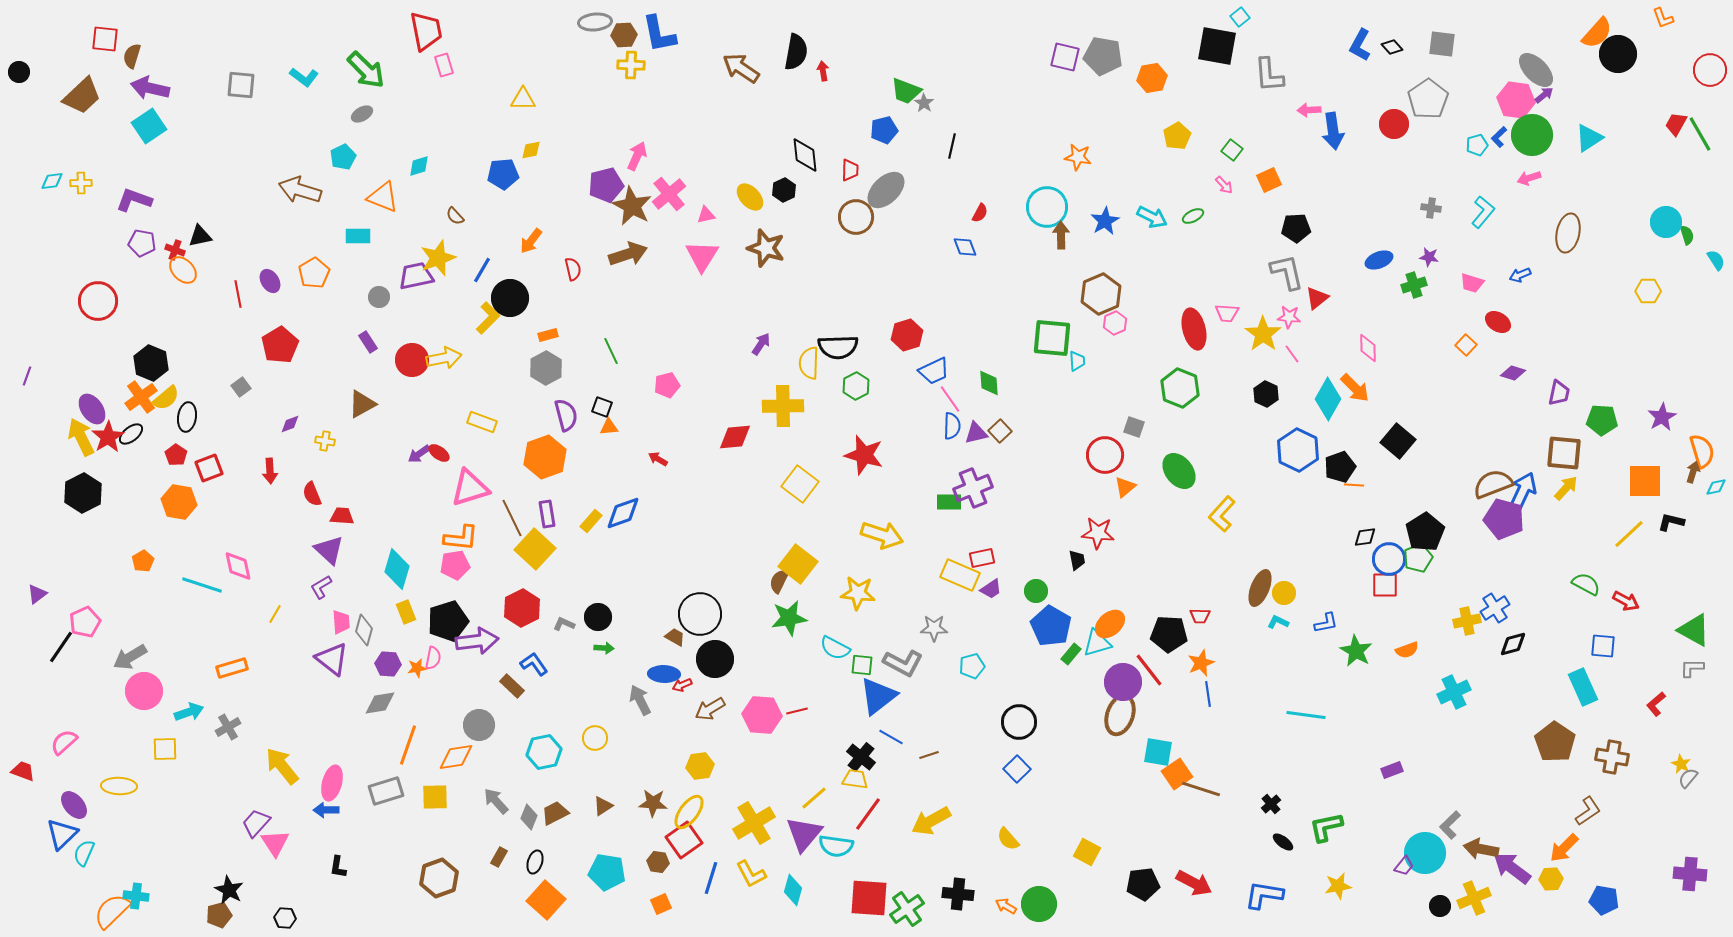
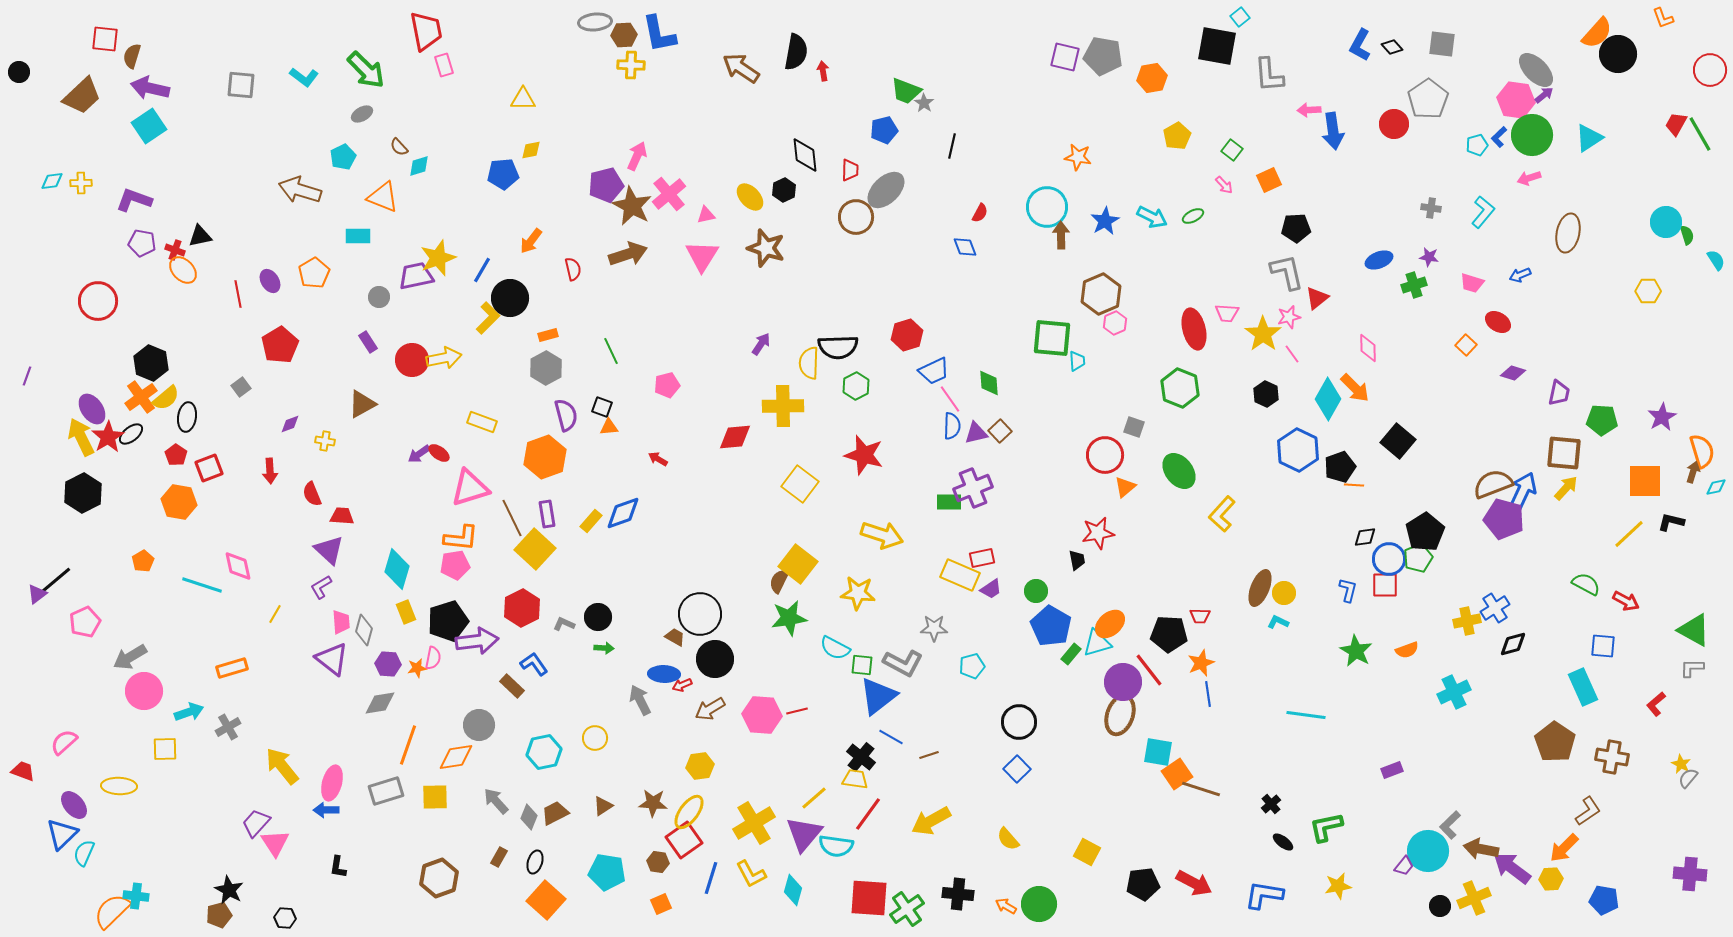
brown semicircle at (455, 216): moved 56 px left, 69 px up
pink star at (1289, 317): rotated 20 degrees counterclockwise
red star at (1098, 533): rotated 16 degrees counterclockwise
blue L-shape at (1326, 623): moved 22 px right, 33 px up; rotated 65 degrees counterclockwise
black line at (61, 647): moved 5 px left, 67 px up; rotated 16 degrees clockwise
cyan circle at (1425, 853): moved 3 px right, 2 px up
